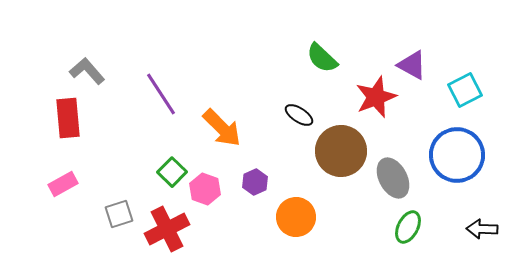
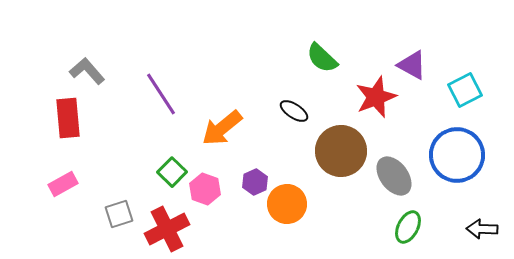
black ellipse: moved 5 px left, 4 px up
orange arrow: rotated 96 degrees clockwise
gray ellipse: moved 1 px right, 2 px up; rotated 9 degrees counterclockwise
orange circle: moved 9 px left, 13 px up
